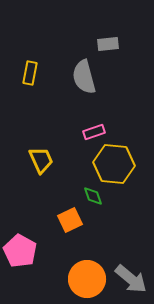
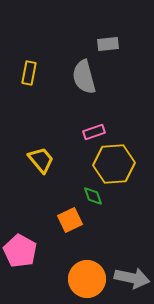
yellow rectangle: moved 1 px left
yellow trapezoid: rotated 16 degrees counterclockwise
yellow hexagon: rotated 9 degrees counterclockwise
gray arrow: moved 1 px right, 1 px up; rotated 28 degrees counterclockwise
